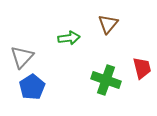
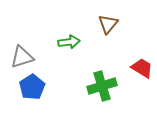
green arrow: moved 4 px down
gray triangle: rotated 30 degrees clockwise
red trapezoid: rotated 45 degrees counterclockwise
green cross: moved 4 px left, 6 px down; rotated 36 degrees counterclockwise
